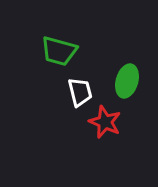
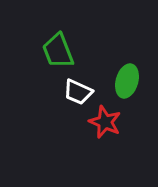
green trapezoid: moved 1 px left; rotated 54 degrees clockwise
white trapezoid: moved 2 px left; rotated 128 degrees clockwise
